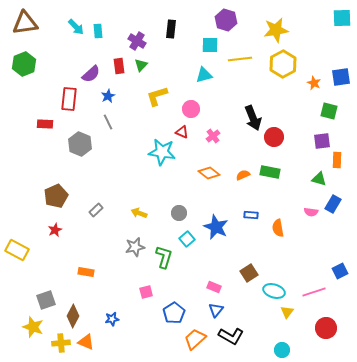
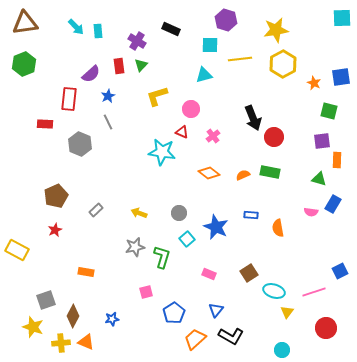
black rectangle at (171, 29): rotated 72 degrees counterclockwise
green L-shape at (164, 257): moved 2 px left
pink rectangle at (214, 287): moved 5 px left, 13 px up
